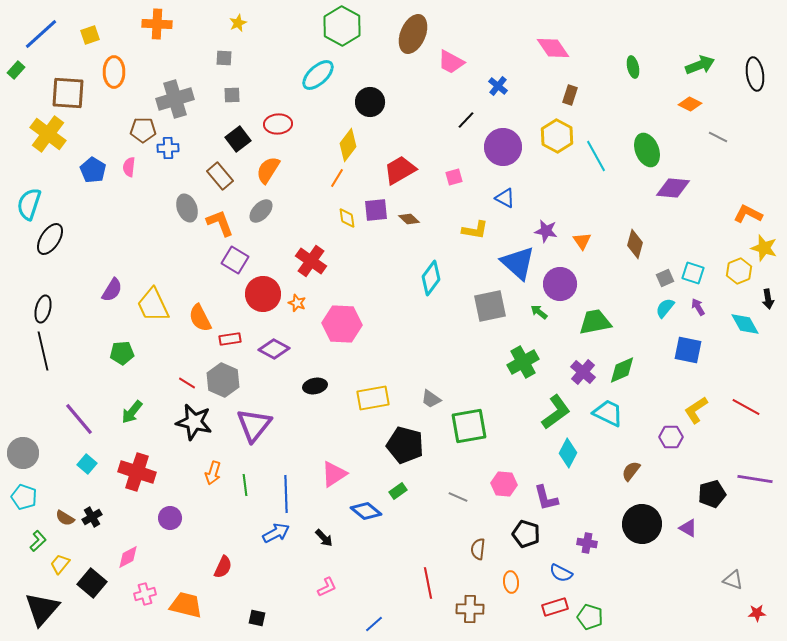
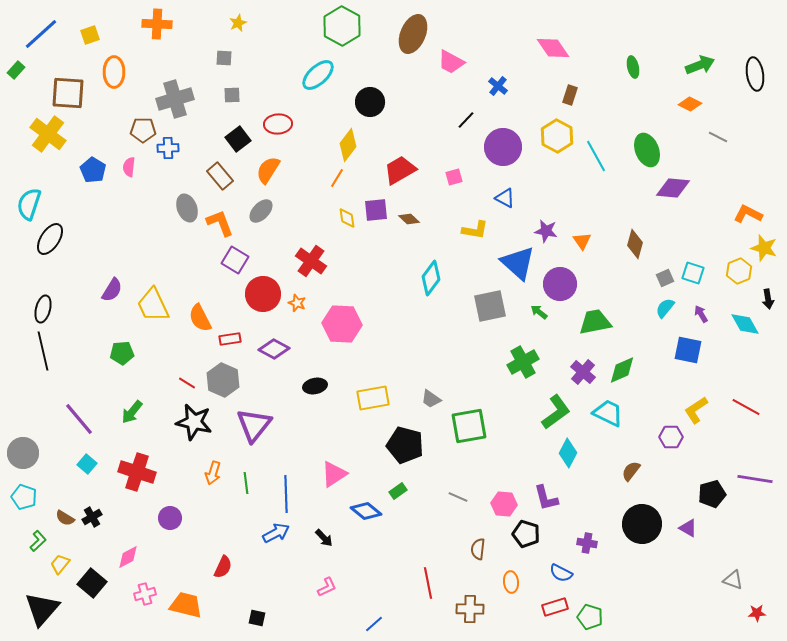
purple arrow at (698, 307): moved 3 px right, 7 px down
pink hexagon at (504, 484): moved 20 px down
green line at (245, 485): moved 1 px right, 2 px up
